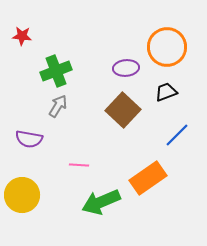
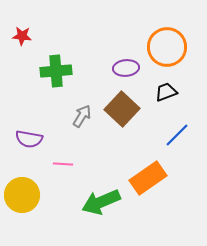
green cross: rotated 16 degrees clockwise
gray arrow: moved 24 px right, 10 px down
brown square: moved 1 px left, 1 px up
pink line: moved 16 px left, 1 px up
